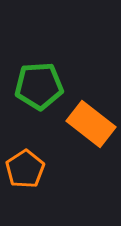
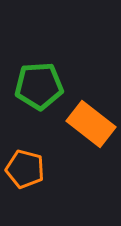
orange pentagon: rotated 24 degrees counterclockwise
